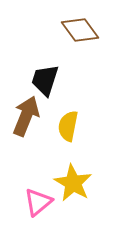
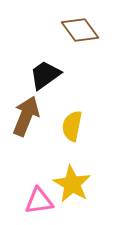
black trapezoid: moved 5 px up; rotated 36 degrees clockwise
yellow semicircle: moved 4 px right
yellow star: moved 1 px left, 1 px down
pink triangle: moved 1 px right, 1 px up; rotated 32 degrees clockwise
